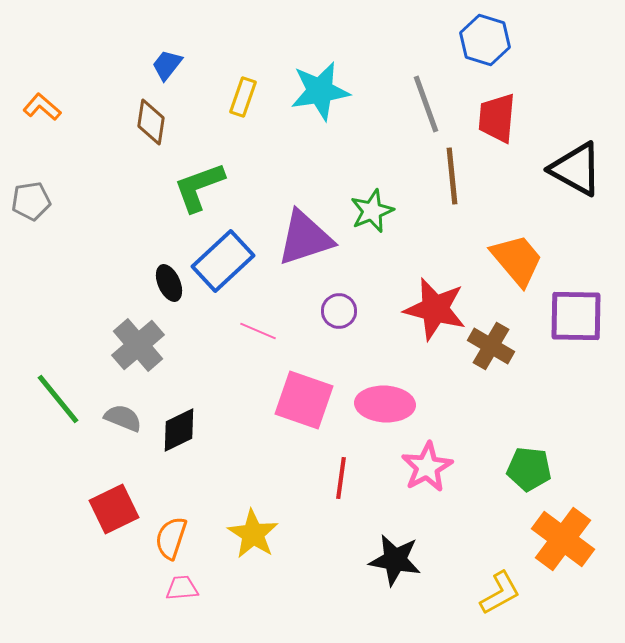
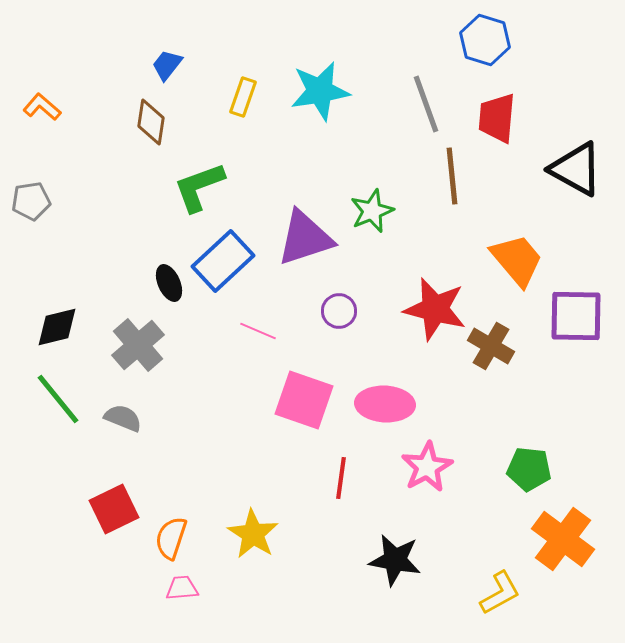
black diamond: moved 122 px left, 103 px up; rotated 12 degrees clockwise
